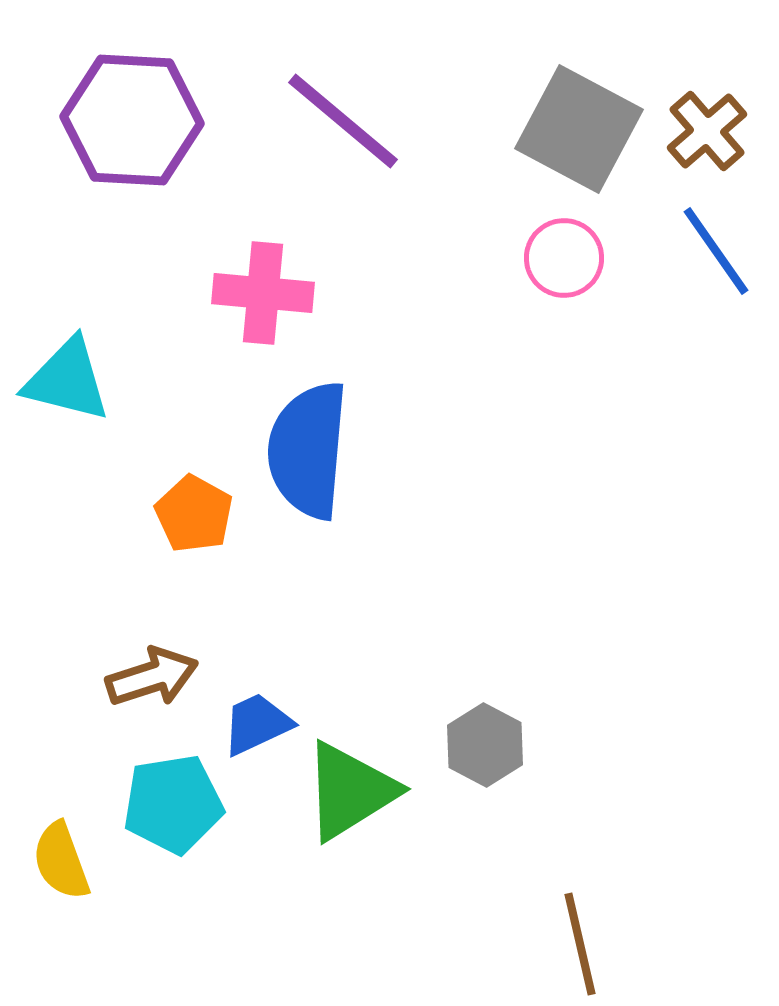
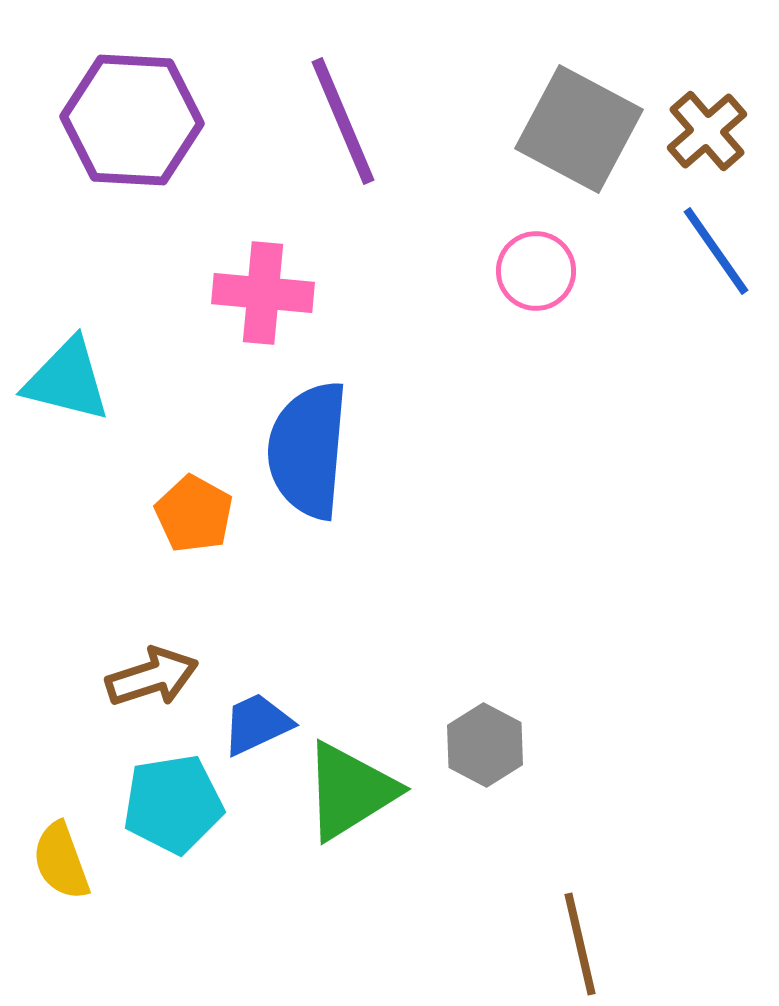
purple line: rotated 27 degrees clockwise
pink circle: moved 28 px left, 13 px down
